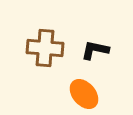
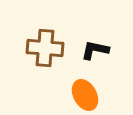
orange ellipse: moved 1 px right, 1 px down; rotated 12 degrees clockwise
